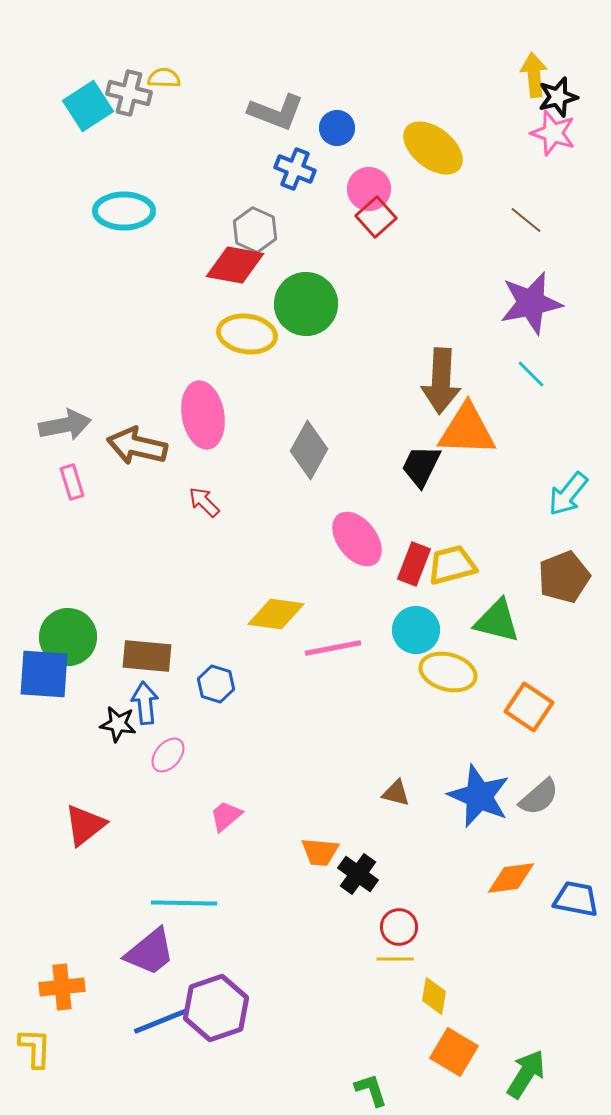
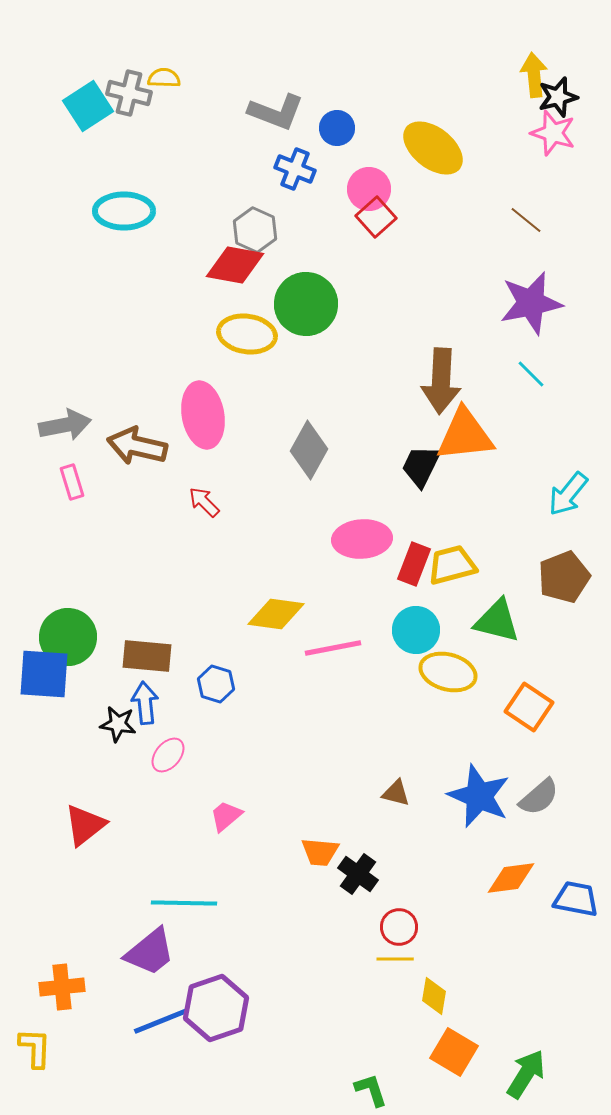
orange triangle at (467, 430): moved 2 px left, 5 px down; rotated 8 degrees counterclockwise
pink ellipse at (357, 539): moved 5 px right; rotated 56 degrees counterclockwise
